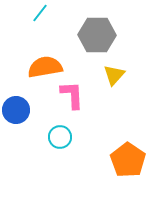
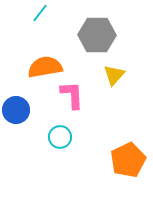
orange pentagon: rotated 12 degrees clockwise
